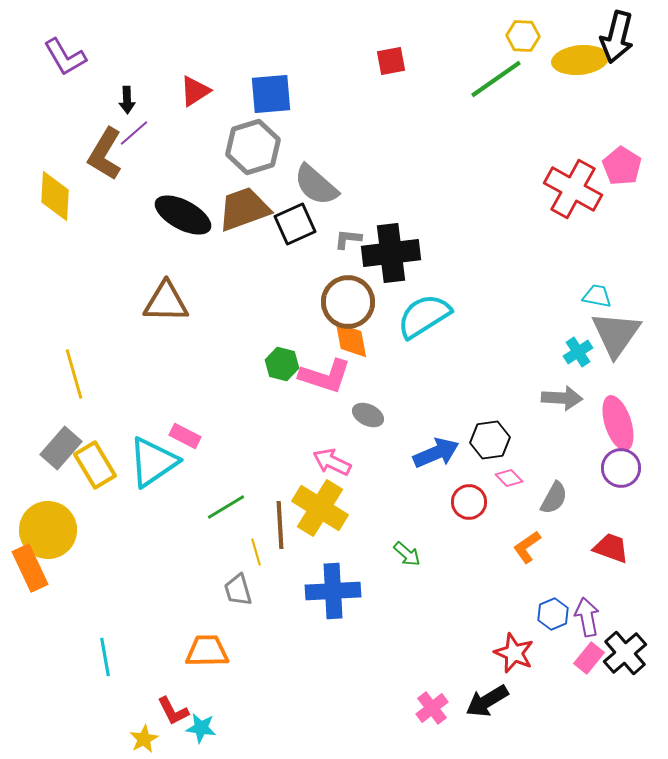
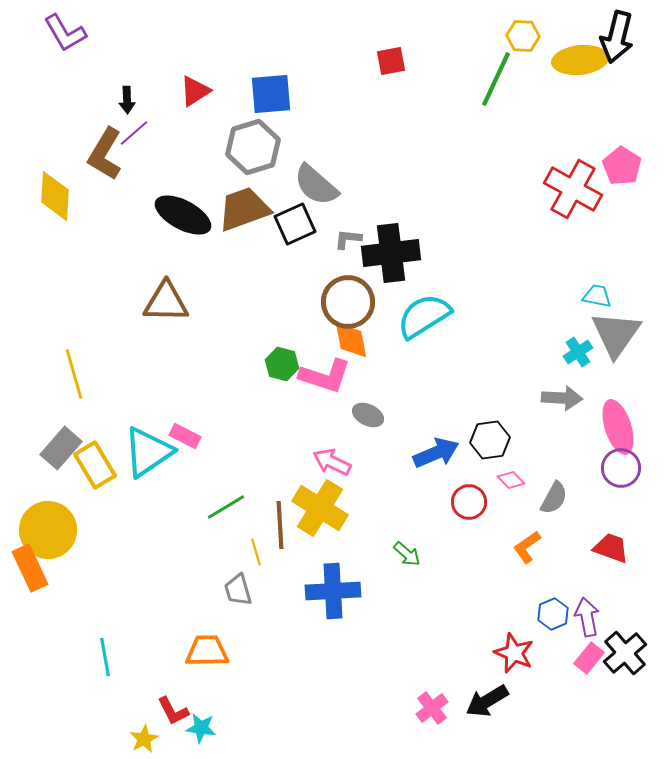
purple L-shape at (65, 57): moved 24 px up
green line at (496, 79): rotated 30 degrees counterclockwise
pink ellipse at (618, 423): moved 4 px down
cyan triangle at (153, 462): moved 5 px left, 10 px up
pink diamond at (509, 478): moved 2 px right, 2 px down
